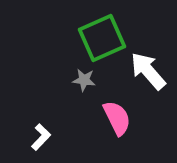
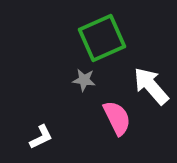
white arrow: moved 3 px right, 15 px down
white L-shape: rotated 20 degrees clockwise
